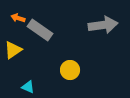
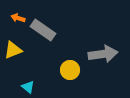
gray arrow: moved 29 px down
gray rectangle: moved 3 px right
yellow triangle: rotated 12 degrees clockwise
cyan triangle: rotated 16 degrees clockwise
